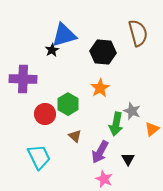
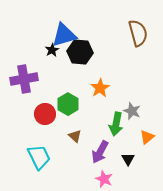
black hexagon: moved 23 px left
purple cross: moved 1 px right; rotated 12 degrees counterclockwise
orange triangle: moved 5 px left, 8 px down
